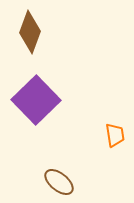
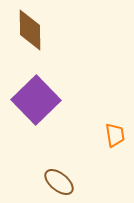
brown diamond: moved 2 px up; rotated 21 degrees counterclockwise
